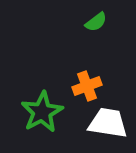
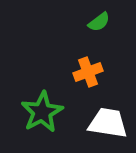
green semicircle: moved 3 px right
orange cross: moved 1 px right, 14 px up
